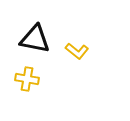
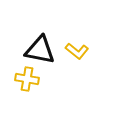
black triangle: moved 5 px right, 11 px down
